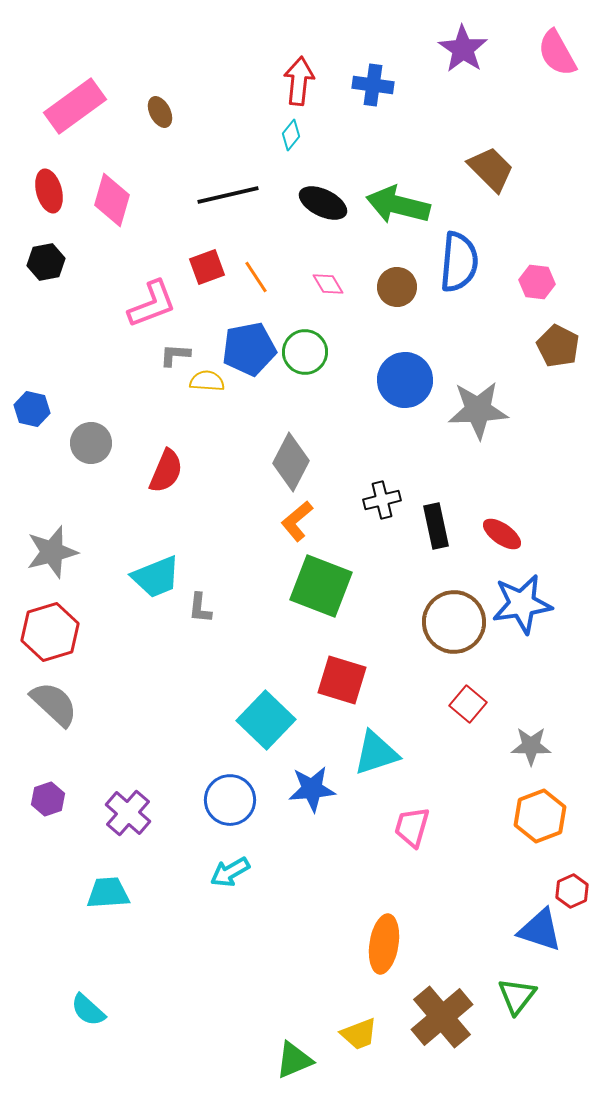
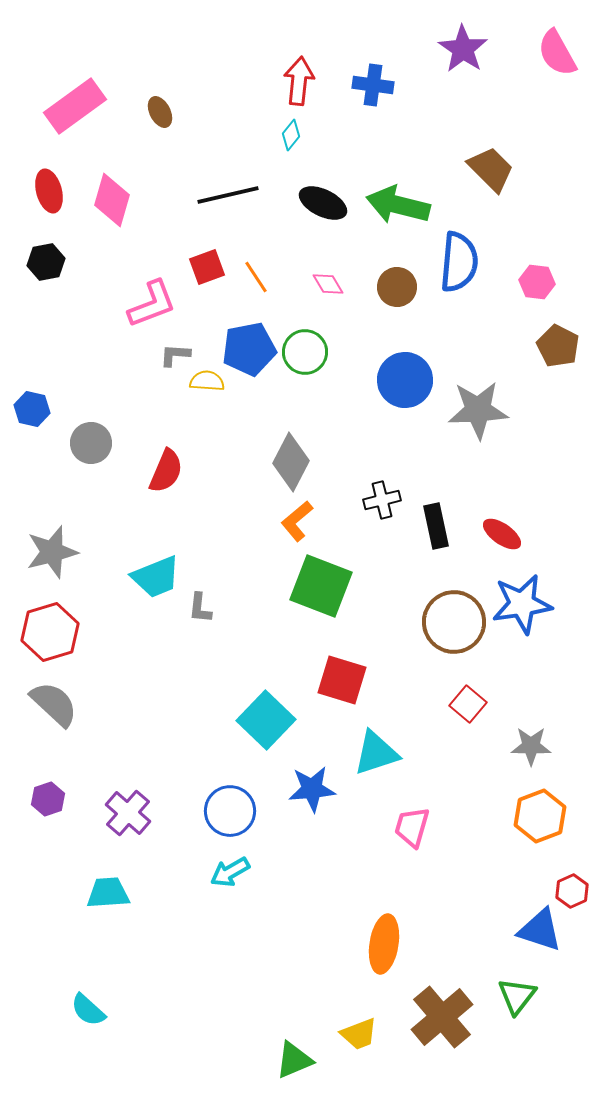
blue circle at (230, 800): moved 11 px down
